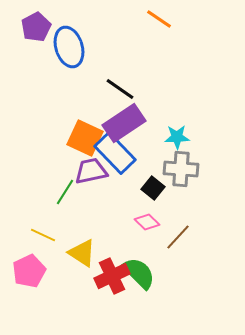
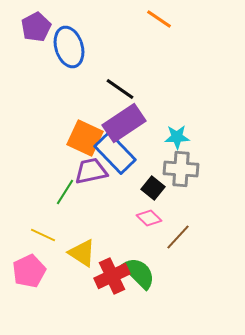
pink diamond: moved 2 px right, 4 px up
